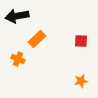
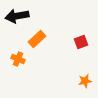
red square: moved 1 px down; rotated 24 degrees counterclockwise
orange star: moved 4 px right
